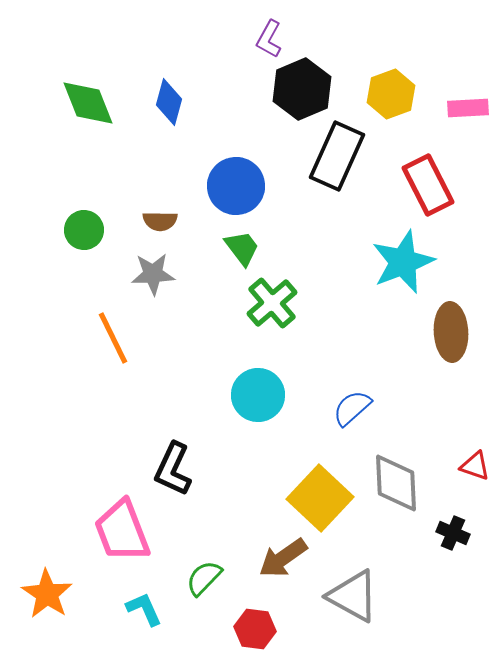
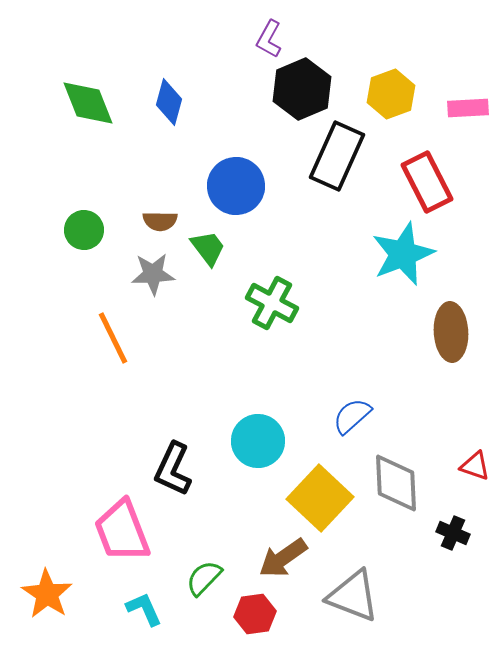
red rectangle: moved 1 px left, 3 px up
green trapezoid: moved 34 px left
cyan star: moved 8 px up
green cross: rotated 21 degrees counterclockwise
cyan circle: moved 46 px down
blue semicircle: moved 8 px down
gray triangle: rotated 8 degrees counterclockwise
red hexagon: moved 15 px up; rotated 15 degrees counterclockwise
